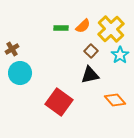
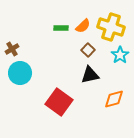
yellow cross: moved 2 px up; rotated 28 degrees counterclockwise
brown square: moved 3 px left, 1 px up
orange diamond: moved 1 px left, 1 px up; rotated 65 degrees counterclockwise
